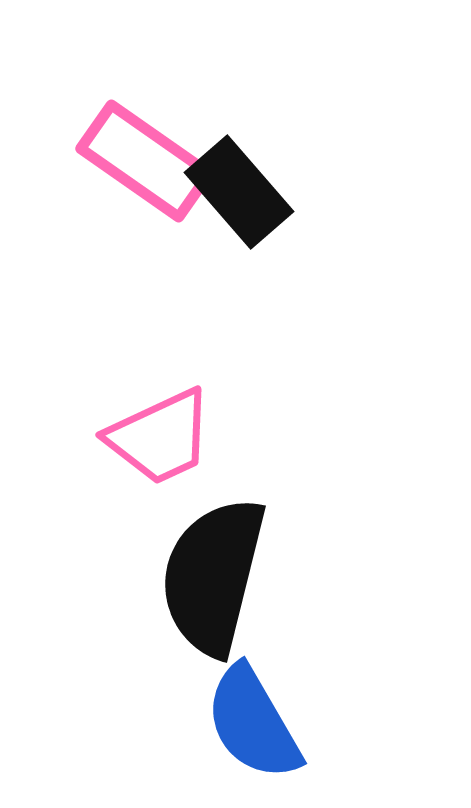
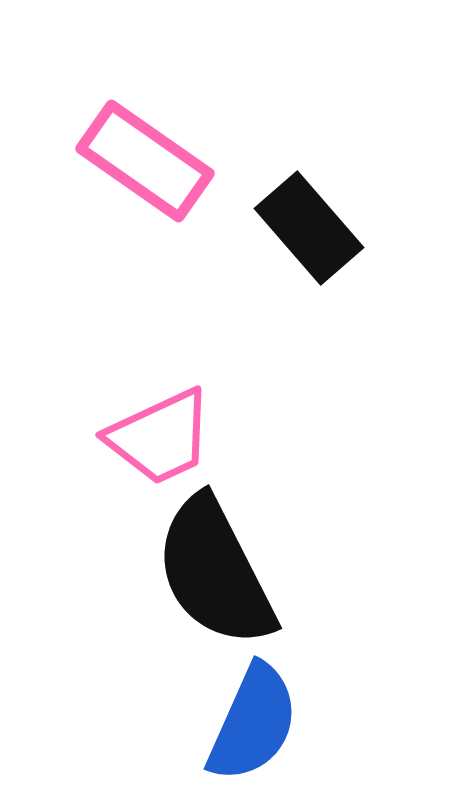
black rectangle: moved 70 px right, 36 px down
black semicircle: moved 2 px right, 4 px up; rotated 41 degrees counterclockwise
blue semicircle: rotated 126 degrees counterclockwise
